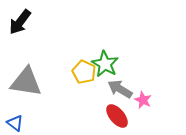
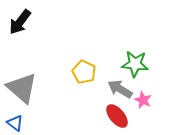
green star: moved 30 px right; rotated 24 degrees counterclockwise
gray triangle: moved 4 px left, 6 px down; rotated 32 degrees clockwise
